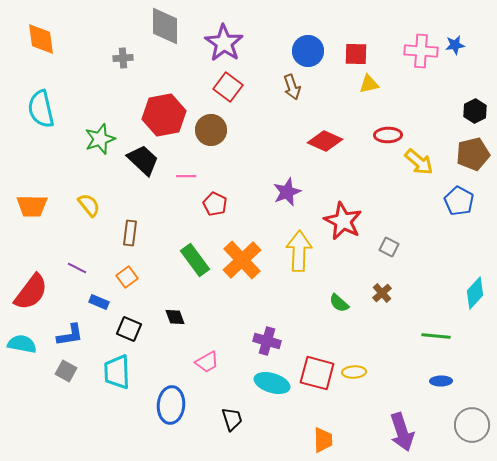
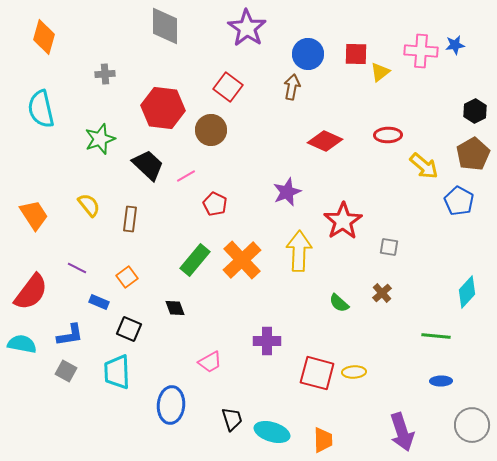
orange diamond at (41, 39): moved 3 px right, 2 px up; rotated 24 degrees clockwise
purple star at (224, 43): moved 23 px right, 15 px up
blue circle at (308, 51): moved 3 px down
gray cross at (123, 58): moved 18 px left, 16 px down
yellow triangle at (369, 84): moved 11 px right, 12 px up; rotated 25 degrees counterclockwise
brown arrow at (292, 87): rotated 150 degrees counterclockwise
red hexagon at (164, 115): moved 1 px left, 7 px up; rotated 18 degrees clockwise
brown pentagon at (473, 154): rotated 16 degrees counterclockwise
black trapezoid at (143, 160): moved 5 px right, 5 px down
yellow arrow at (419, 162): moved 5 px right, 4 px down
pink line at (186, 176): rotated 30 degrees counterclockwise
orange trapezoid at (32, 206): moved 2 px right, 9 px down; rotated 124 degrees counterclockwise
red star at (343, 221): rotated 12 degrees clockwise
brown rectangle at (130, 233): moved 14 px up
gray square at (389, 247): rotated 18 degrees counterclockwise
green rectangle at (195, 260): rotated 76 degrees clockwise
cyan diamond at (475, 293): moved 8 px left, 1 px up
black diamond at (175, 317): moved 9 px up
purple cross at (267, 341): rotated 16 degrees counterclockwise
pink trapezoid at (207, 362): moved 3 px right
cyan ellipse at (272, 383): moved 49 px down
